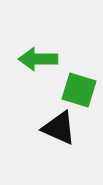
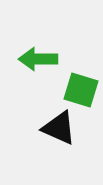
green square: moved 2 px right
